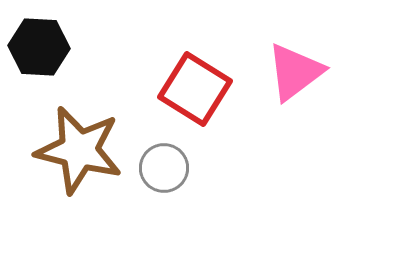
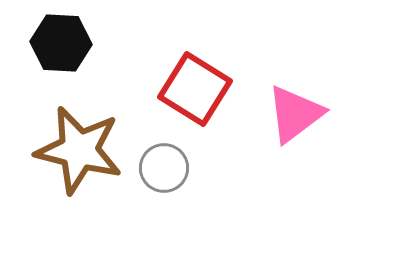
black hexagon: moved 22 px right, 4 px up
pink triangle: moved 42 px down
